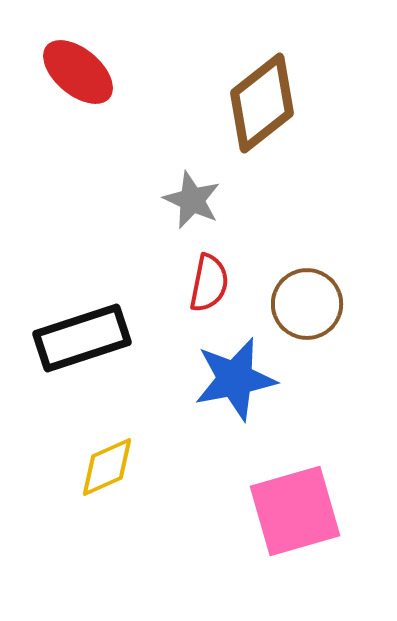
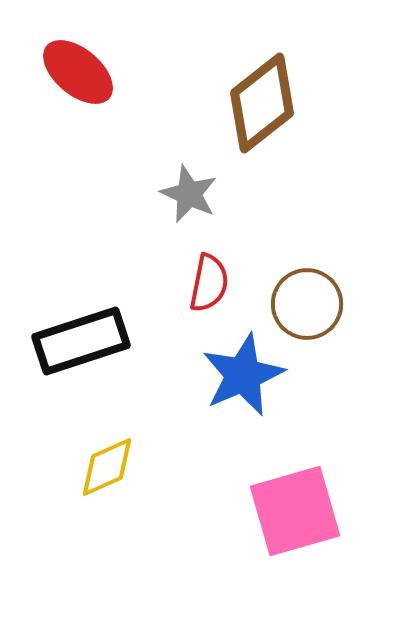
gray star: moved 3 px left, 6 px up
black rectangle: moved 1 px left, 3 px down
blue star: moved 8 px right, 4 px up; rotated 12 degrees counterclockwise
